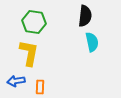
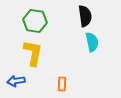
black semicircle: rotated 15 degrees counterclockwise
green hexagon: moved 1 px right, 1 px up
yellow L-shape: moved 4 px right
orange rectangle: moved 22 px right, 3 px up
